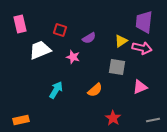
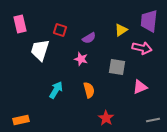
purple trapezoid: moved 5 px right, 1 px up
yellow triangle: moved 11 px up
white trapezoid: rotated 50 degrees counterclockwise
pink star: moved 8 px right, 2 px down
orange semicircle: moved 6 px left; rotated 63 degrees counterclockwise
red star: moved 7 px left
